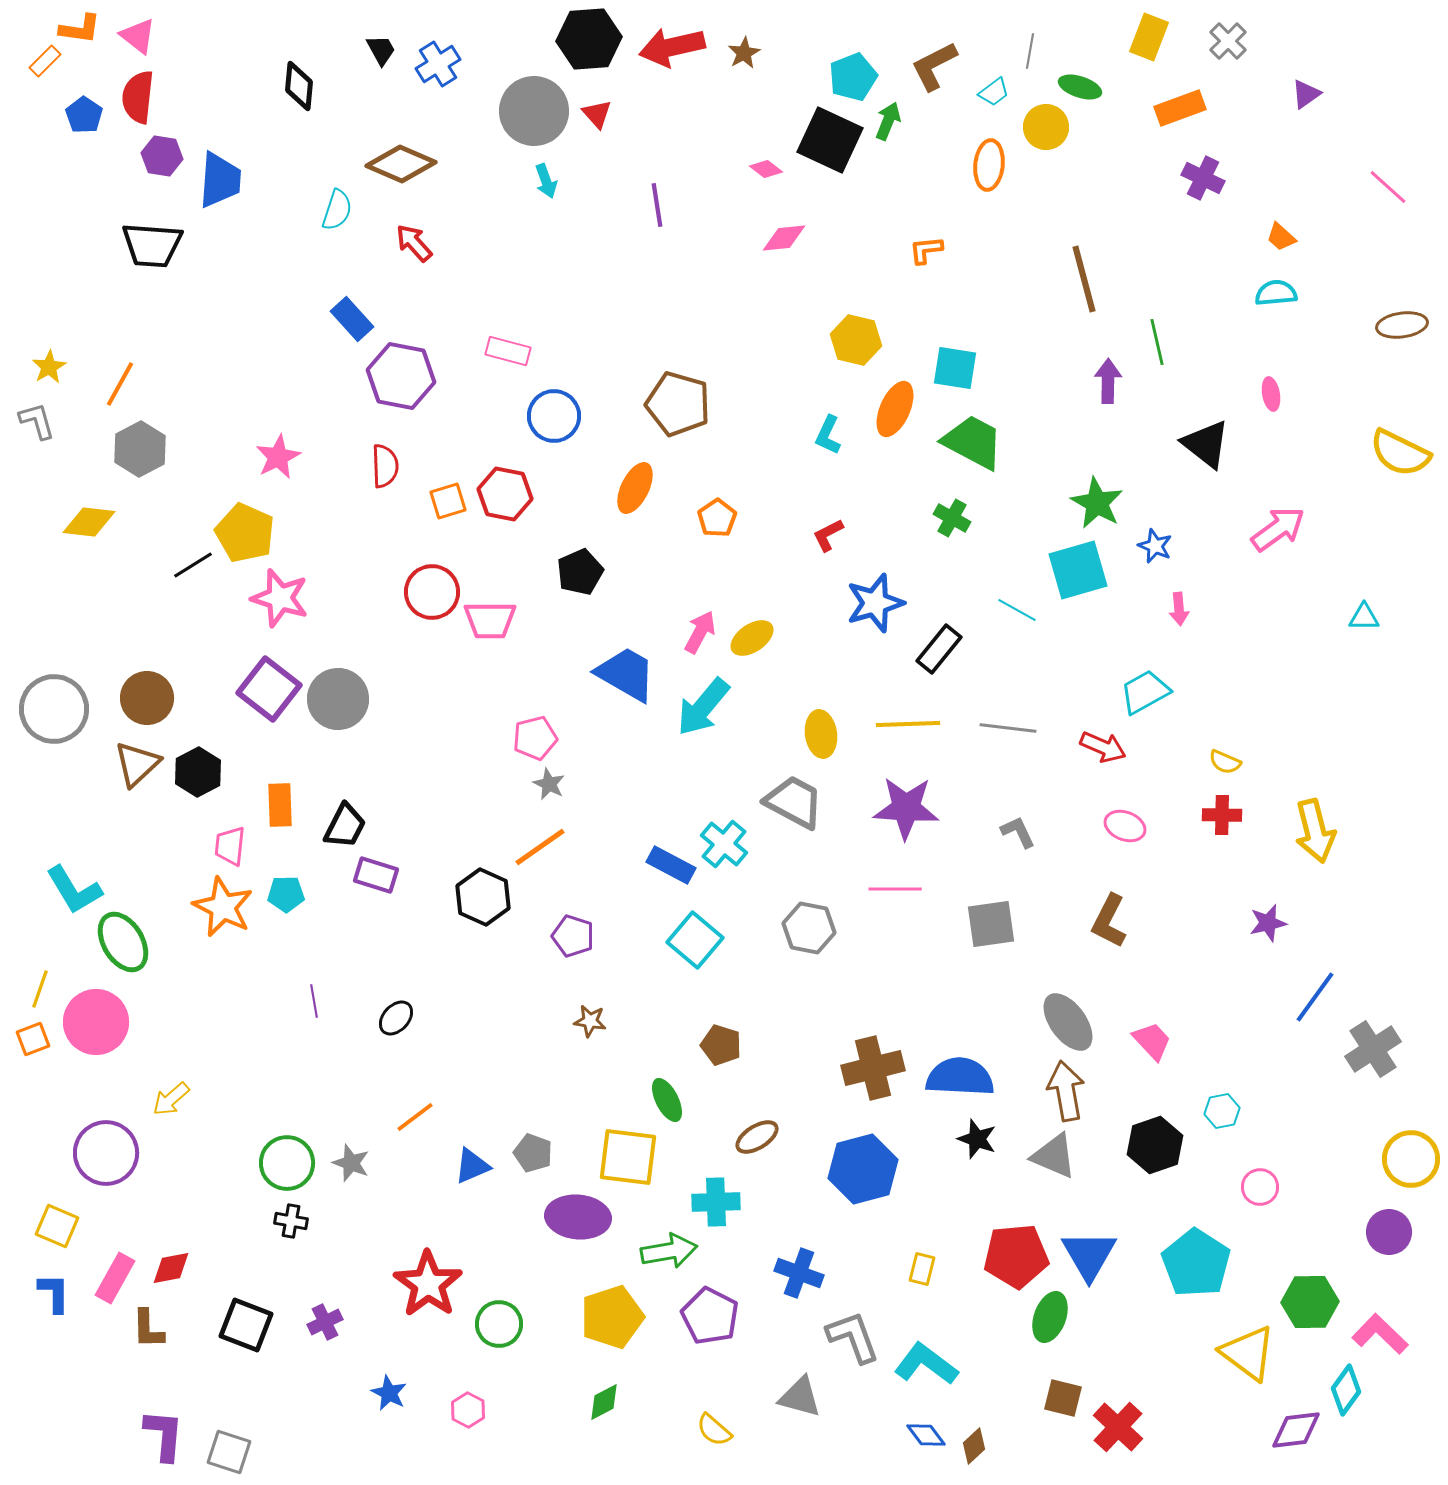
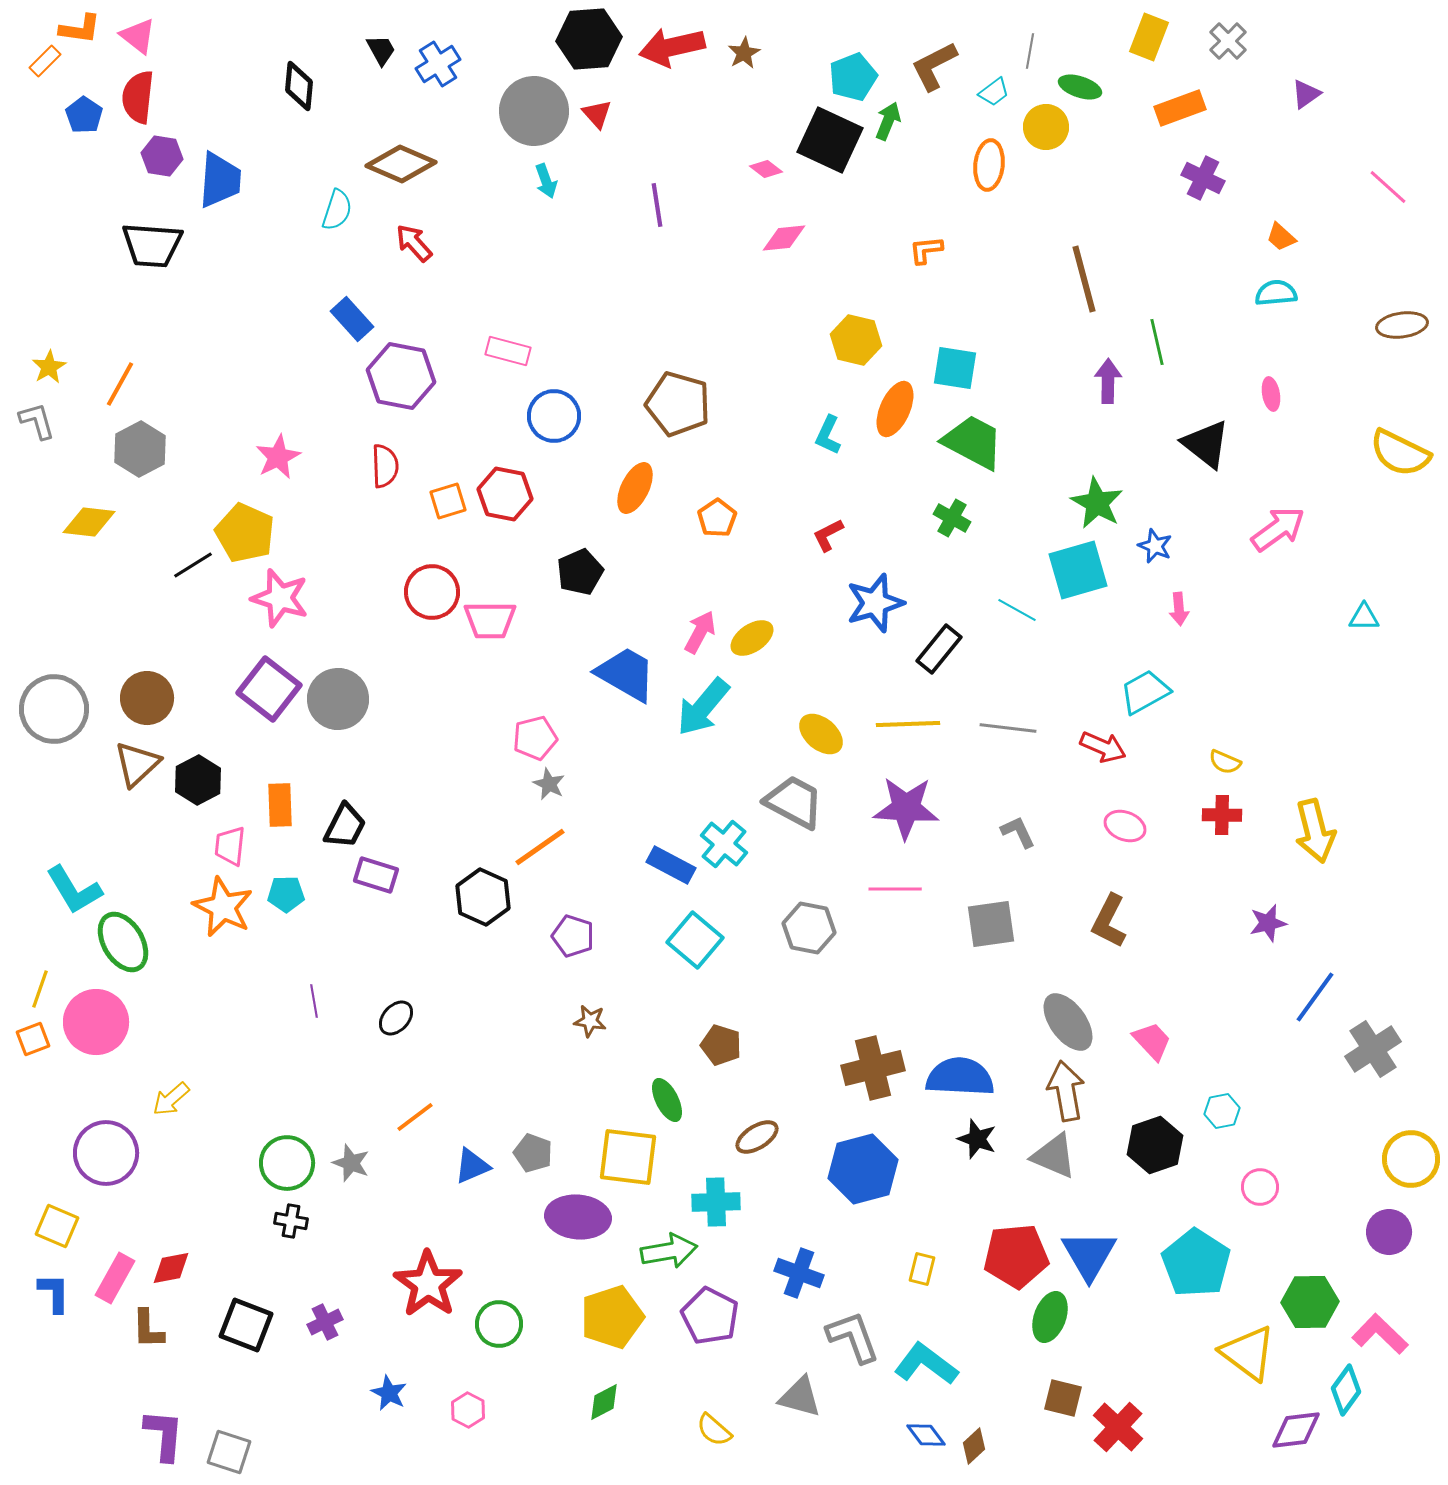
yellow ellipse at (821, 734): rotated 42 degrees counterclockwise
black hexagon at (198, 772): moved 8 px down
